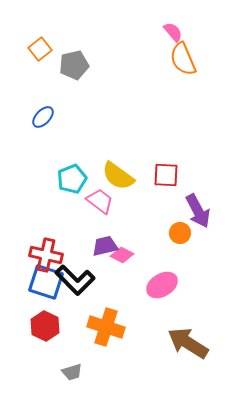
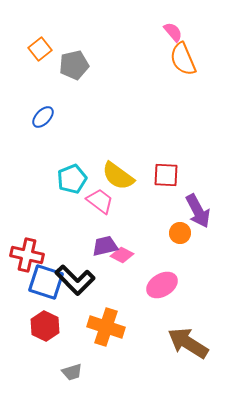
red cross: moved 19 px left
